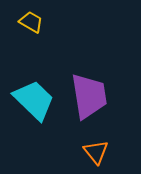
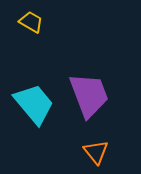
purple trapezoid: moved 1 px up; rotated 12 degrees counterclockwise
cyan trapezoid: moved 4 px down; rotated 6 degrees clockwise
